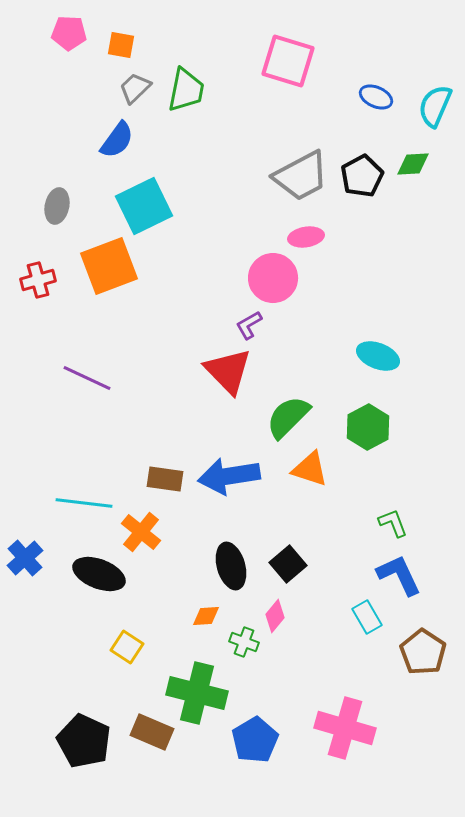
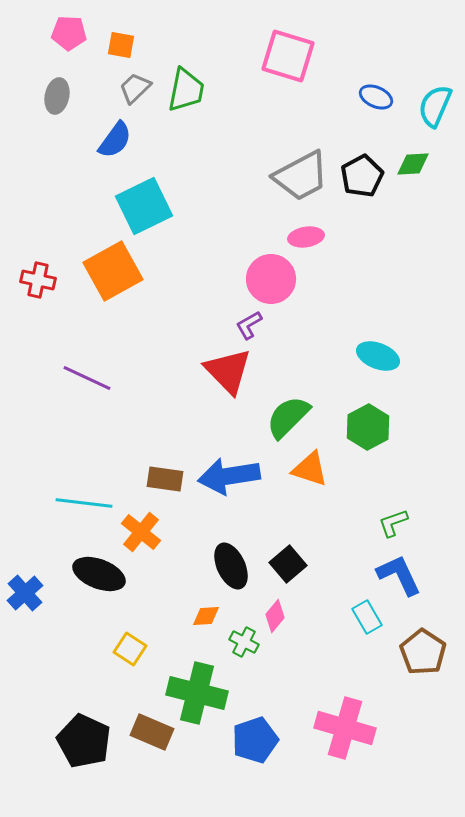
pink square at (288, 61): moved 5 px up
blue semicircle at (117, 140): moved 2 px left
gray ellipse at (57, 206): moved 110 px up
orange square at (109, 266): moved 4 px right, 5 px down; rotated 8 degrees counterclockwise
pink circle at (273, 278): moved 2 px left, 1 px down
red cross at (38, 280): rotated 28 degrees clockwise
green L-shape at (393, 523): rotated 88 degrees counterclockwise
blue cross at (25, 558): moved 35 px down
black ellipse at (231, 566): rotated 9 degrees counterclockwise
green cross at (244, 642): rotated 8 degrees clockwise
yellow square at (127, 647): moved 3 px right, 2 px down
blue pentagon at (255, 740): rotated 12 degrees clockwise
